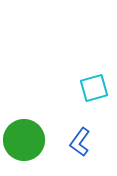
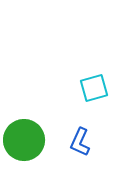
blue L-shape: rotated 12 degrees counterclockwise
